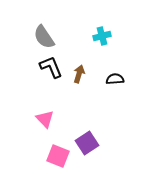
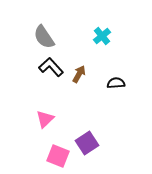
cyan cross: rotated 24 degrees counterclockwise
black L-shape: rotated 20 degrees counterclockwise
brown arrow: rotated 12 degrees clockwise
black semicircle: moved 1 px right, 4 px down
pink triangle: rotated 30 degrees clockwise
